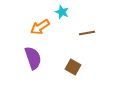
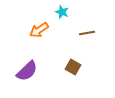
orange arrow: moved 1 px left, 3 px down
purple semicircle: moved 6 px left, 13 px down; rotated 65 degrees clockwise
